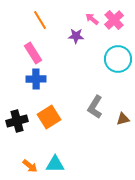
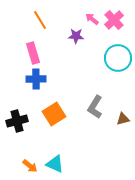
pink rectangle: rotated 15 degrees clockwise
cyan circle: moved 1 px up
orange square: moved 5 px right, 3 px up
cyan triangle: rotated 24 degrees clockwise
